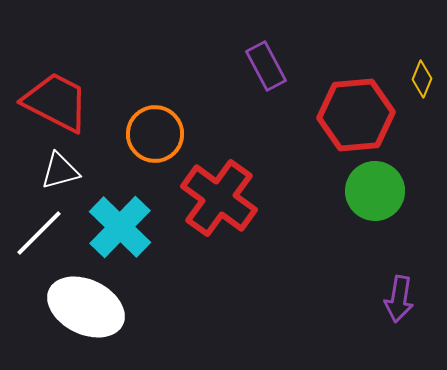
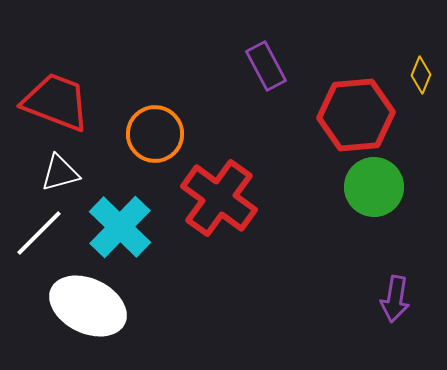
yellow diamond: moved 1 px left, 4 px up
red trapezoid: rotated 6 degrees counterclockwise
white triangle: moved 2 px down
green circle: moved 1 px left, 4 px up
purple arrow: moved 4 px left
white ellipse: moved 2 px right, 1 px up
